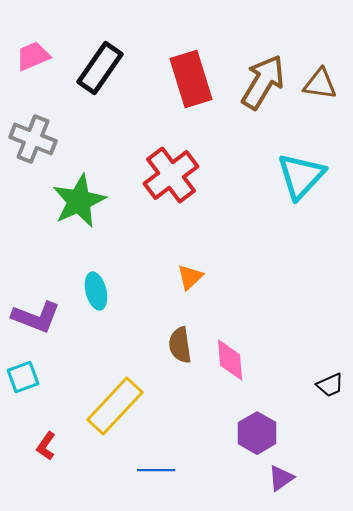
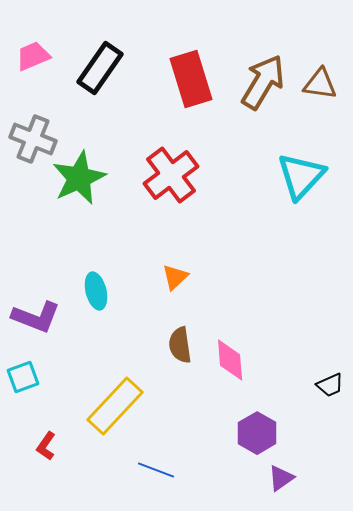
green star: moved 23 px up
orange triangle: moved 15 px left
blue line: rotated 21 degrees clockwise
